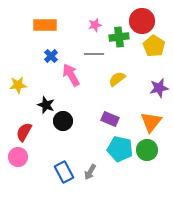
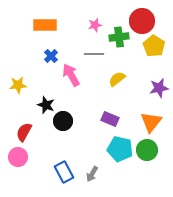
gray arrow: moved 2 px right, 2 px down
